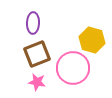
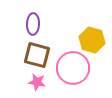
purple ellipse: moved 1 px down
brown square: moved 1 px down; rotated 36 degrees clockwise
